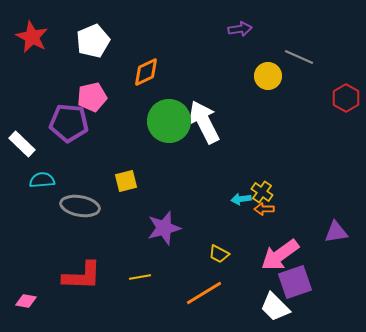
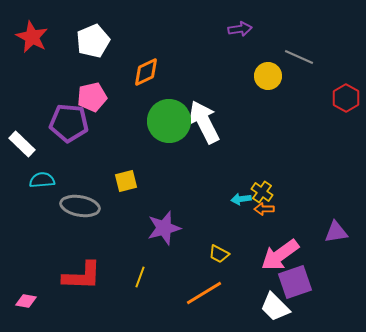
yellow line: rotated 60 degrees counterclockwise
